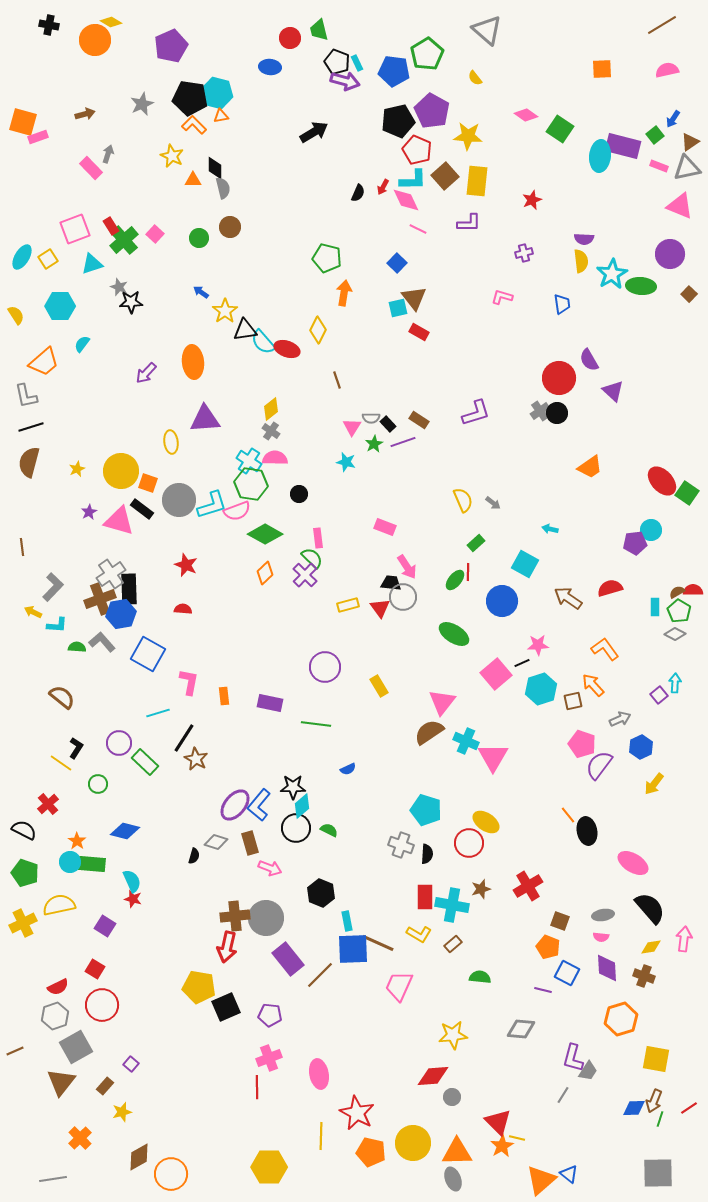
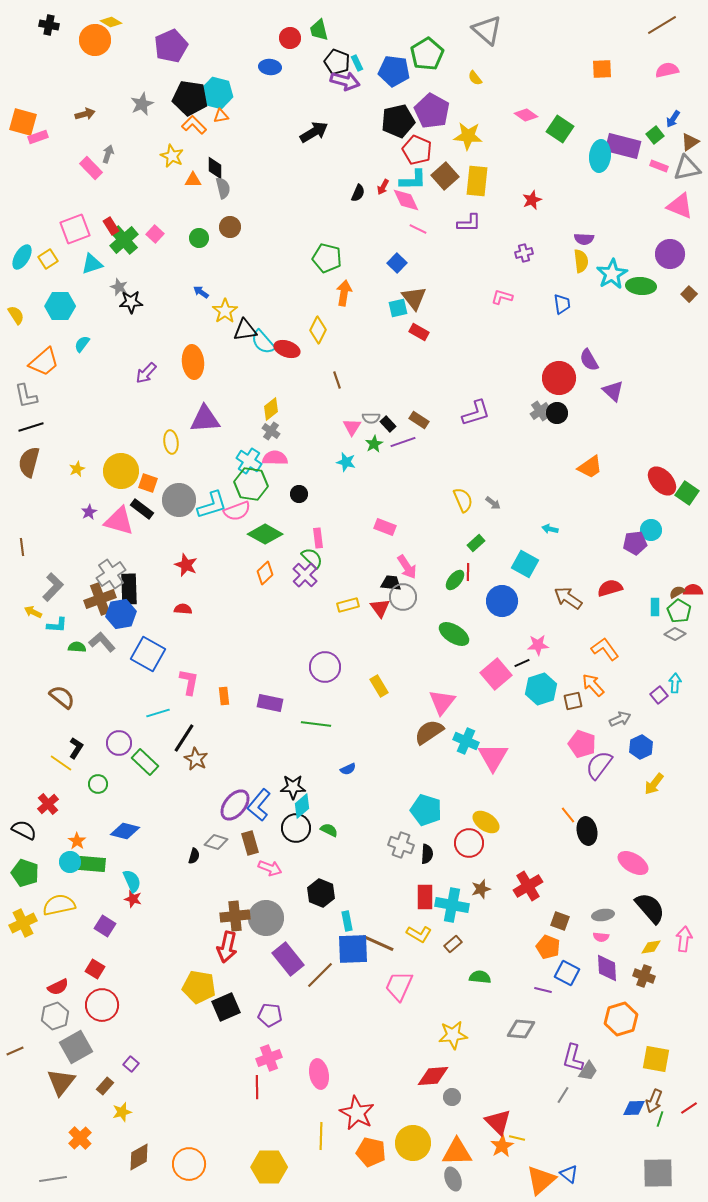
orange circle at (171, 1174): moved 18 px right, 10 px up
